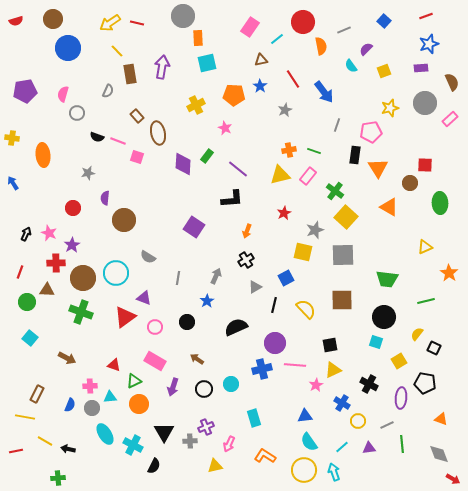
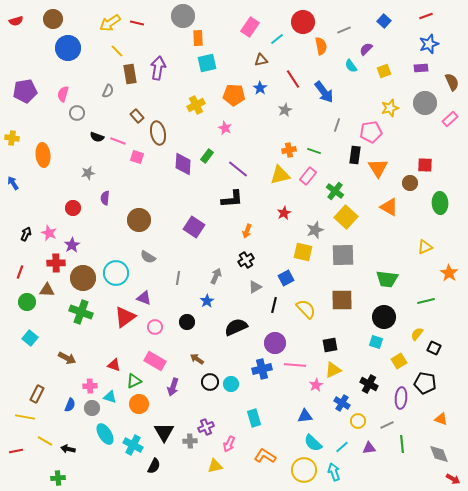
purple arrow at (162, 67): moved 4 px left, 1 px down
blue star at (260, 86): moved 2 px down
brown circle at (124, 220): moved 15 px right
black circle at (204, 389): moved 6 px right, 7 px up
cyan triangle at (110, 397): rotated 24 degrees clockwise
cyan semicircle at (309, 442): moved 4 px right, 1 px down; rotated 12 degrees counterclockwise
